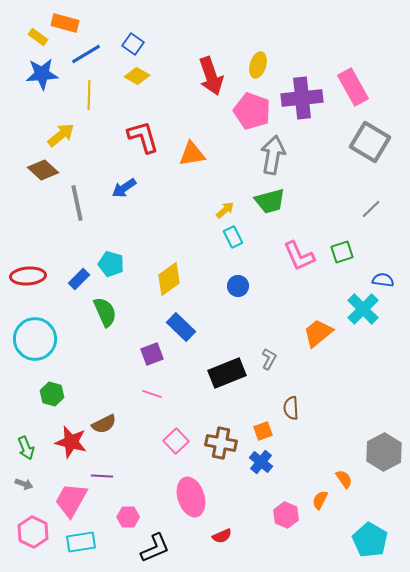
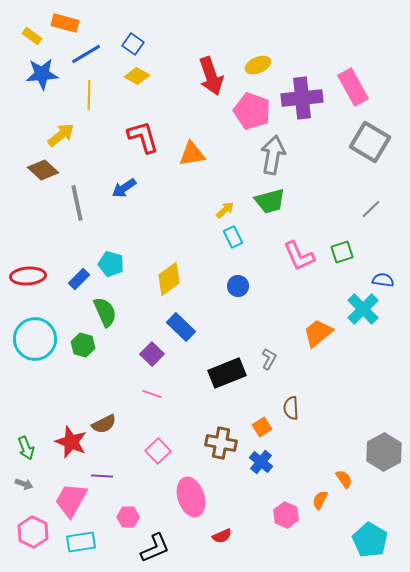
yellow rectangle at (38, 37): moved 6 px left, 1 px up
yellow ellipse at (258, 65): rotated 50 degrees clockwise
purple square at (152, 354): rotated 25 degrees counterclockwise
green hexagon at (52, 394): moved 31 px right, 49 px up
orange square at (263, 431): moved 1 px left, 4 px up; rotated 12 degrees counterclockwise
pink square at (176, 441): moved 18 px left, 10 px down
red star at (71, 442): rotated 8 degrees clockwise
